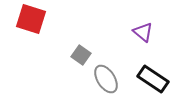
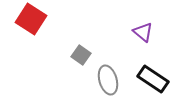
red square: rotated 16 degrees clockwise
gray ellipse: moved 2 px right, 1 px down; rotated 16 degrees clockwise
